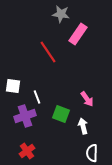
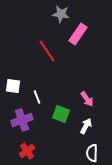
red line: moved 1 px left, 1 px up
purple cross: moved 3 px left, 4 px down
white arrow: moved 3 px right; rotated 42 degrees clockwise
